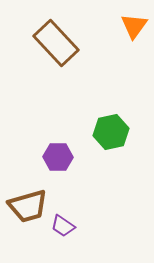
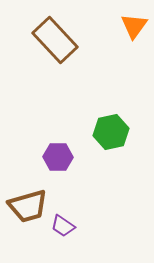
brown rectangle: moved 1 px left, 3 px up
